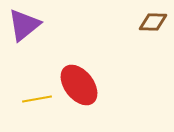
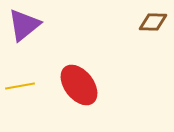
yellow line: moved 17 px left, 13 px up
